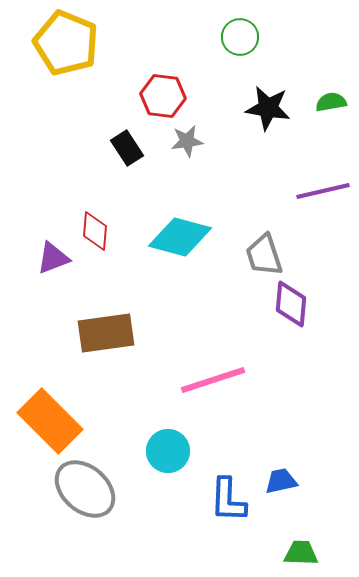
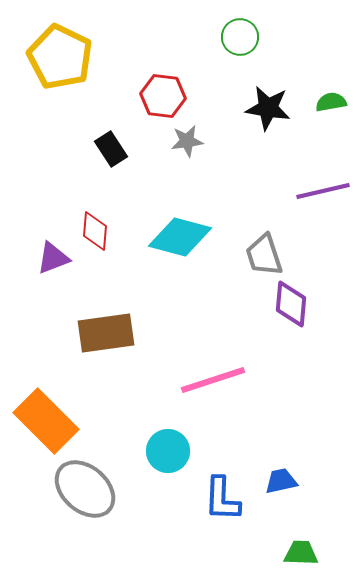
yellow pentagon: moved 6 px left, 14 px down; rotated 4 degrees clockwise
black rectangle: moved 16 px left, 1 px down
orange rectangle: moved 4 px left
blue L-shape: moved 6 px left, 1 px up
